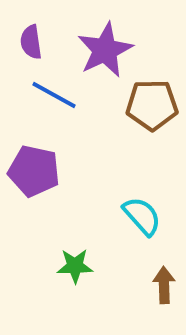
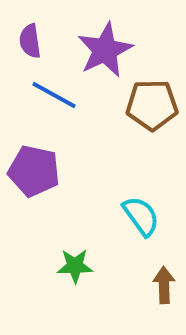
purple semicircle: moved 1 px left, 1 px up
cyan semicircle: moved 1 px left; rotated 6 degrees clockwise
